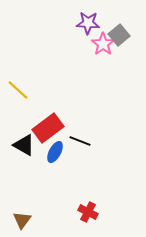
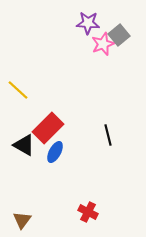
pink star: rotated 15 degrees clockwise
red rectangle: rotated 8 degrees counterclockwise
black line: moved 28 px right, 6 px up; rotated 55 degrees clockwise
